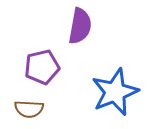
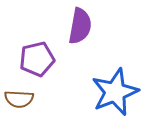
purple pentagon: moved 5 px left, 8 px up
brown semicircle: moved 10 px left, 10 px up
